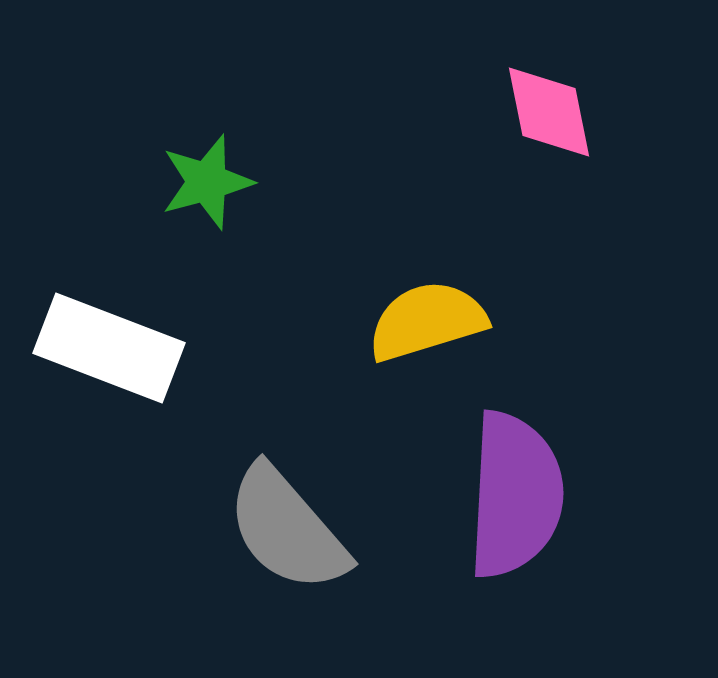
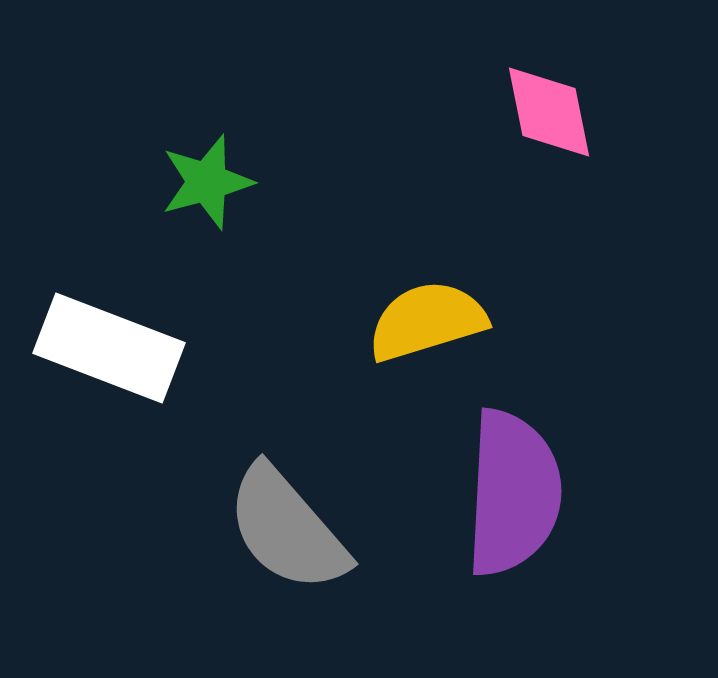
purple semicircle: moved 2 px left, 2 px up
